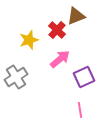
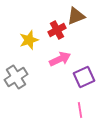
red cross: rotated 18 degrees clockwise
pink arrow: rotated 15 degrees clockwise
